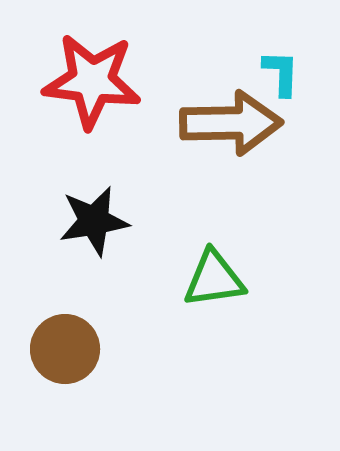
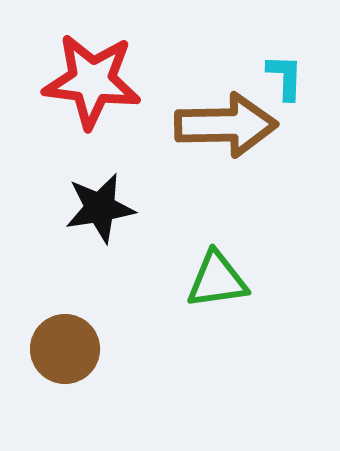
cyan L-shape: moved 4 px right, 4 px down
brown arrow: moved 5 px left, 2 px down
black star: moved 6 px right, 13 px up
green triangle: moved 3 px right, 1 px down
